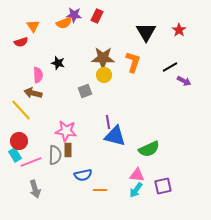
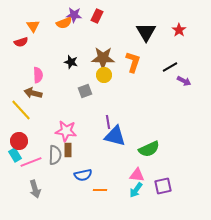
black star: moved 13 px right, 1 px up
